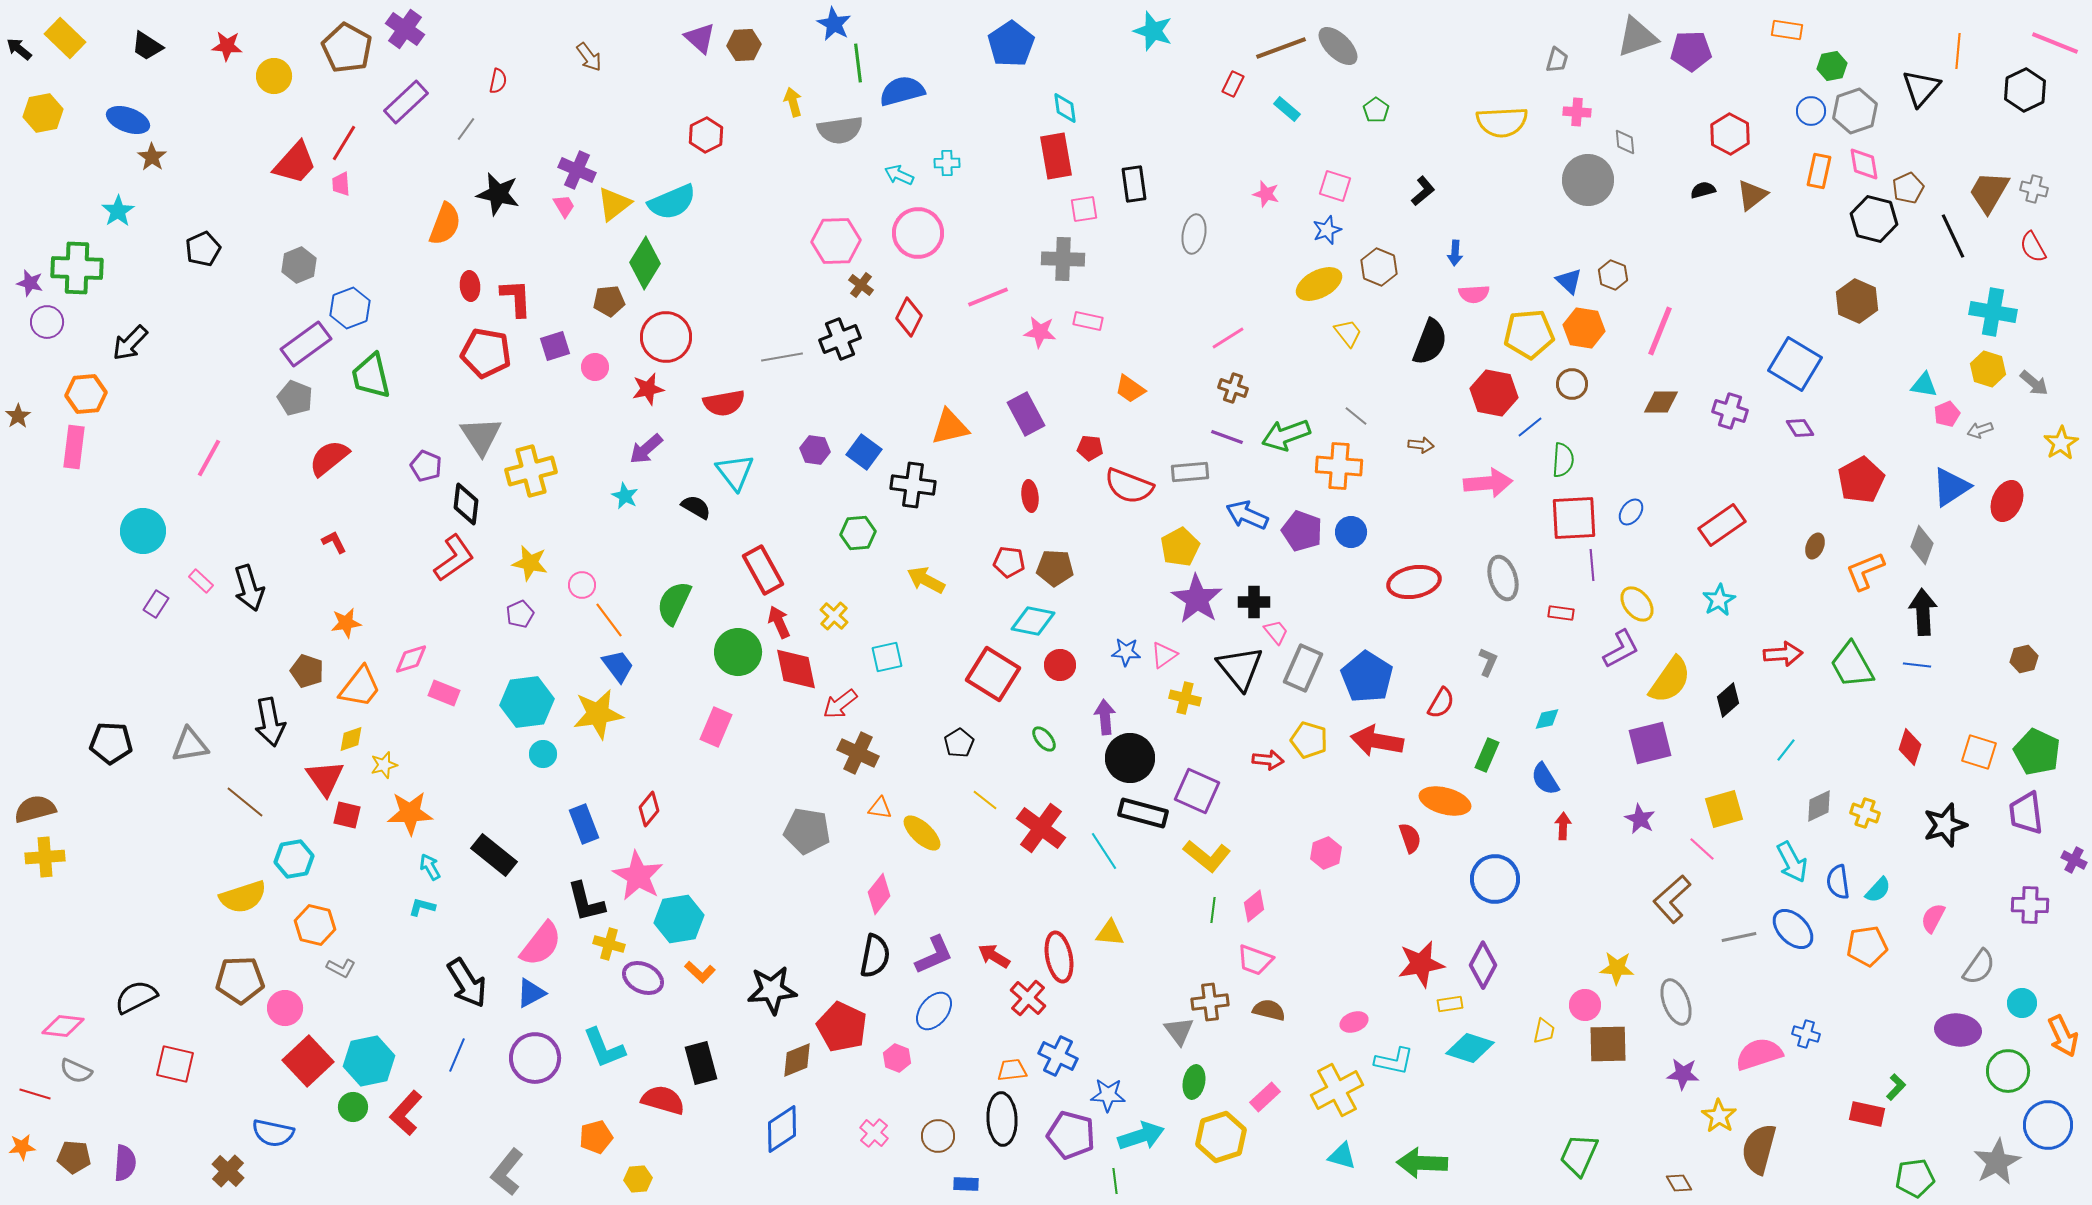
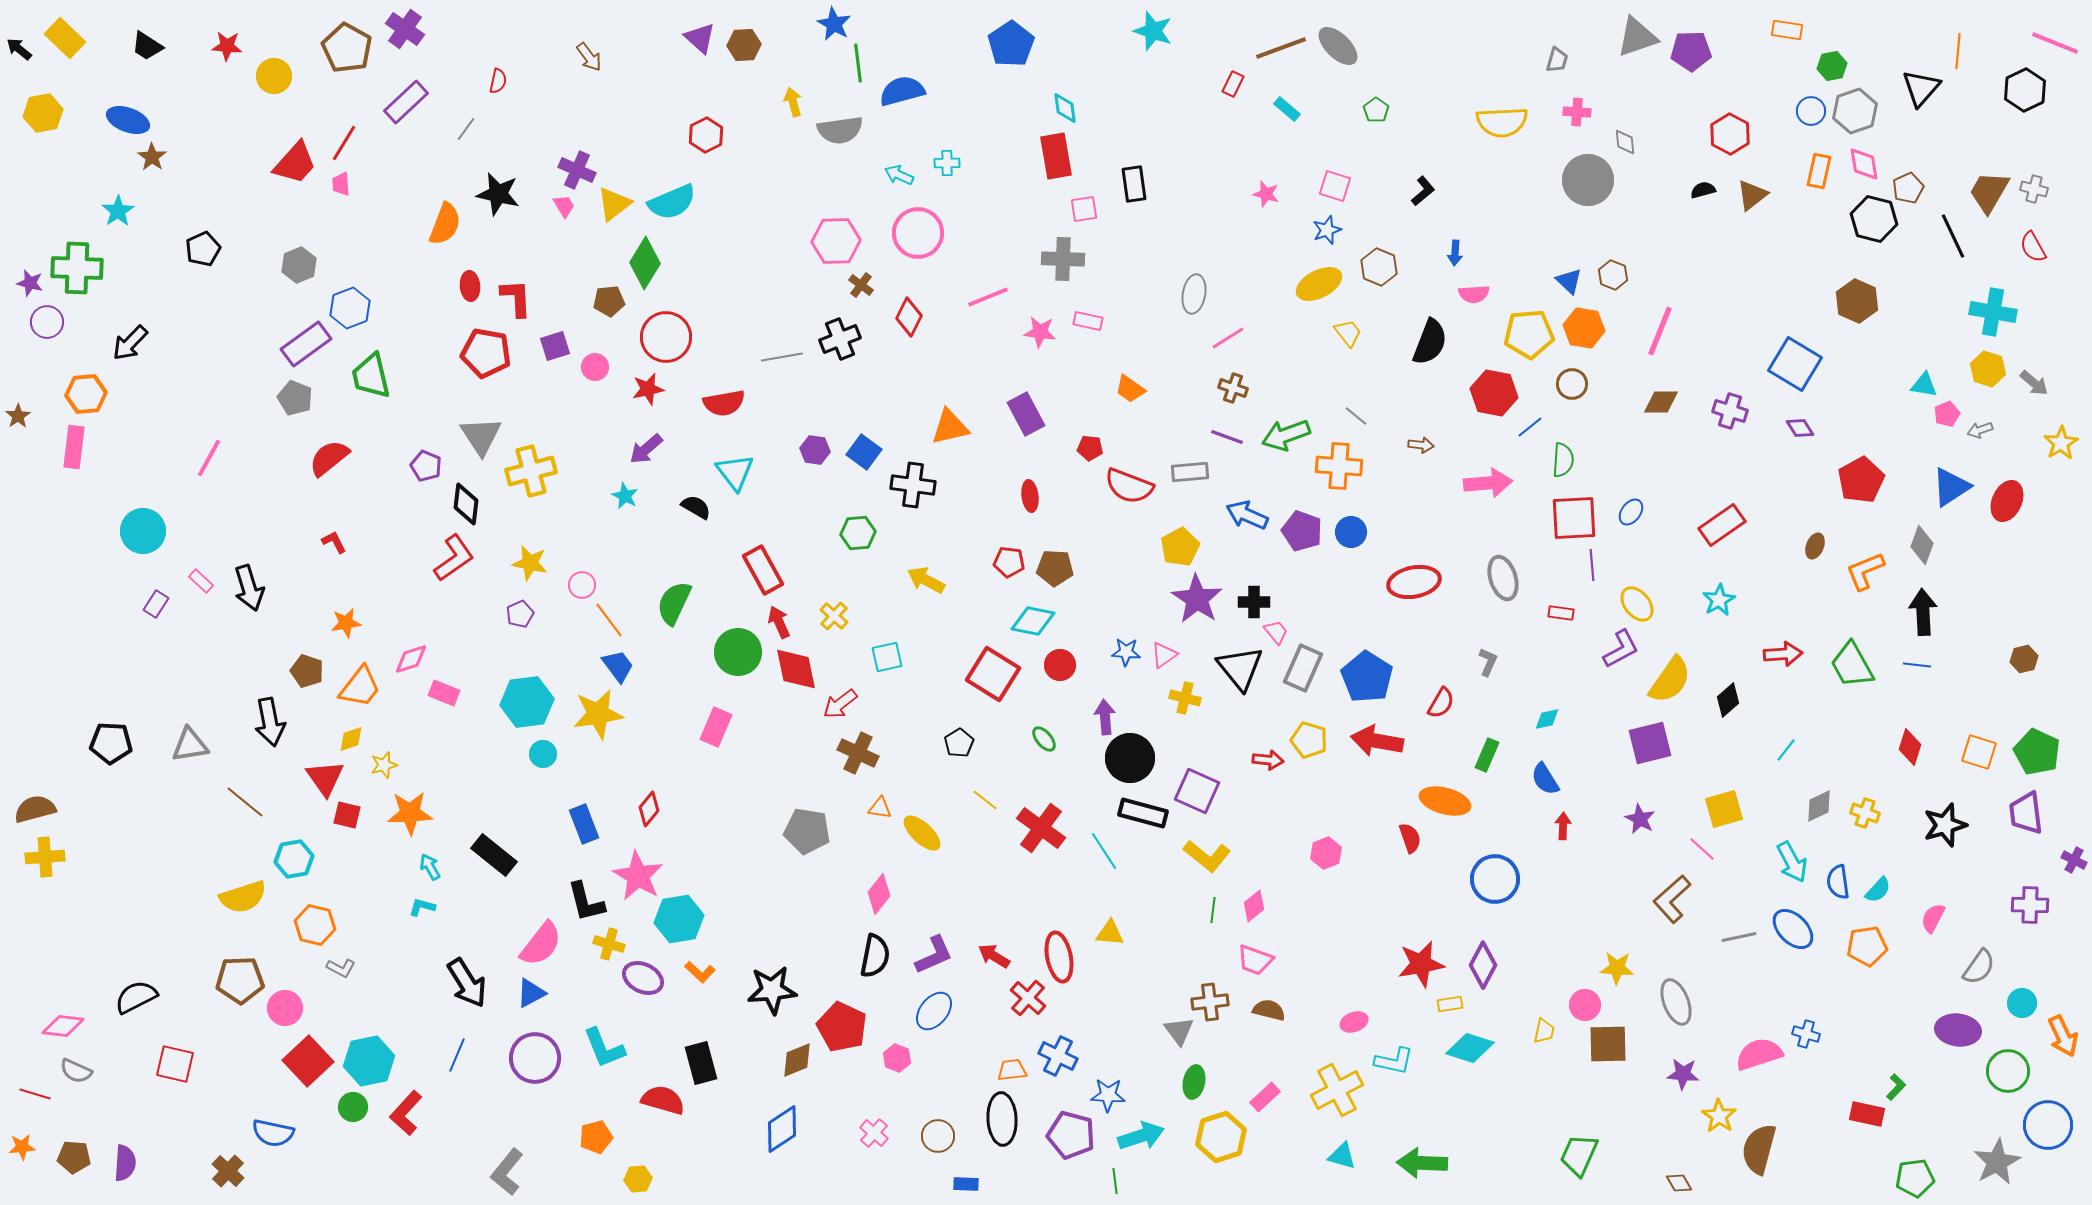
gray ellipse at (1194, 234): moved 60 px down
